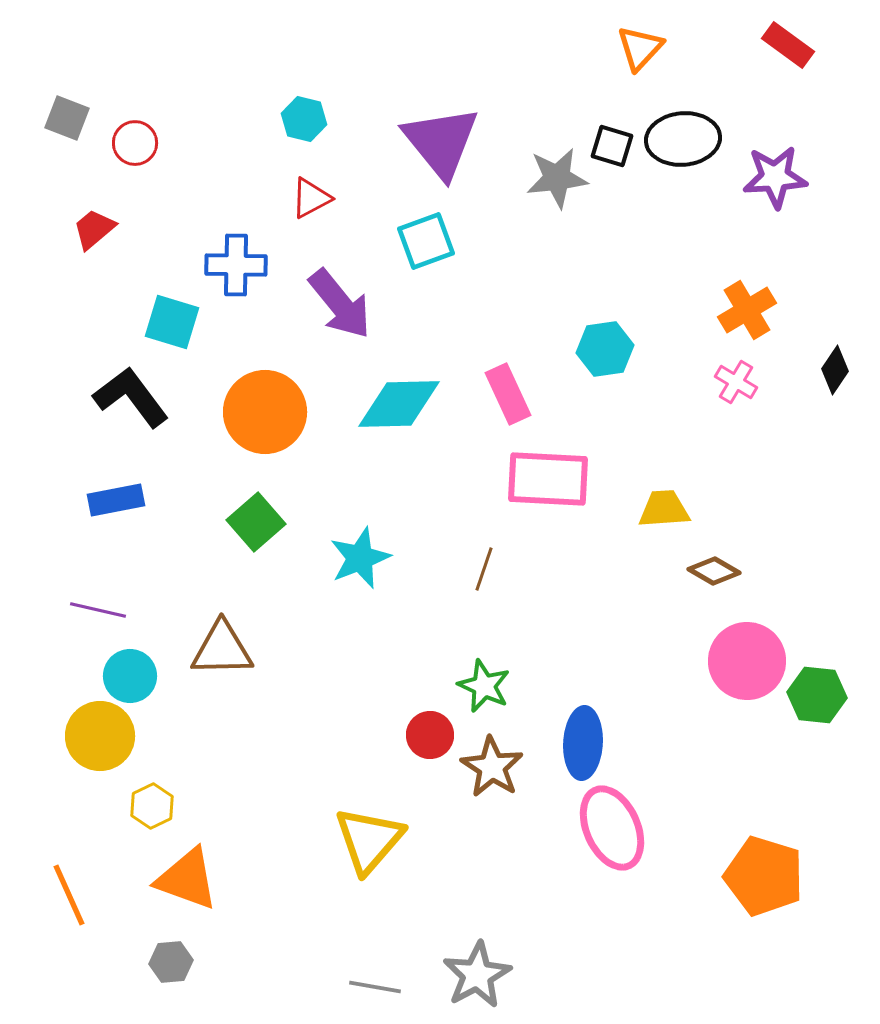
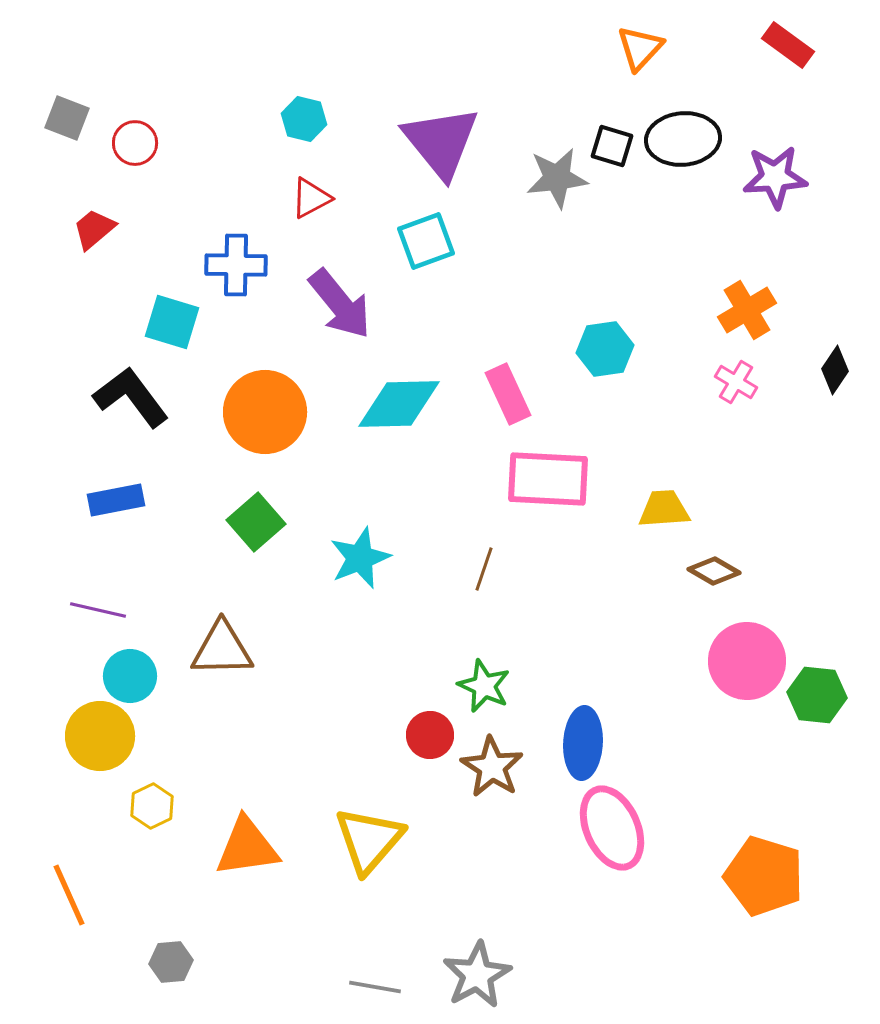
orange triangle at (187, 879): moved 60 px right, 32 px up; rotated 28 degrees counterclockwise
